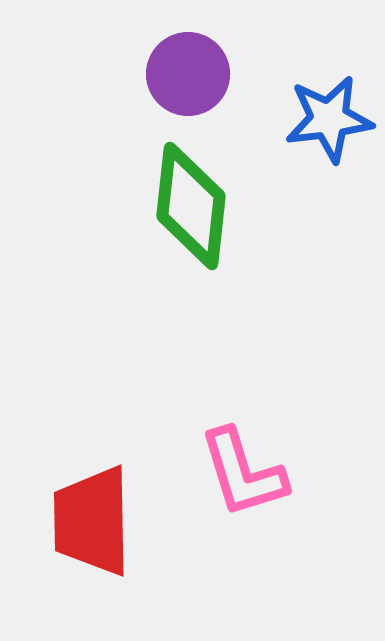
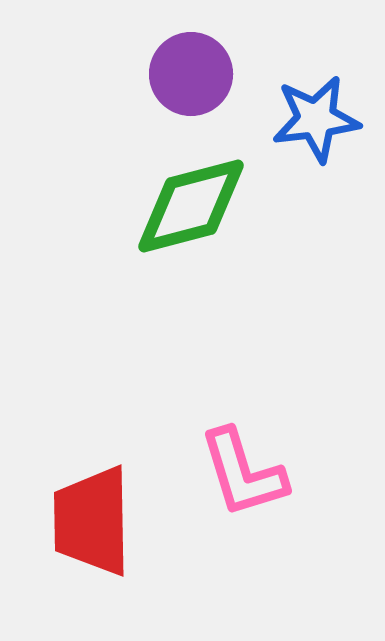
purple circle: moved 3 px right
blue star: moved 13 px left
green diamond: rotated 69 degrees clockwise
